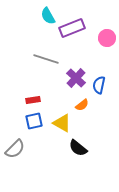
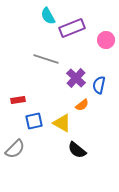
pink circle: moved 1 px left, 2 px down
red rectangle: moved 15 px left
black semicircle: moved 1 px left, 2 px down
